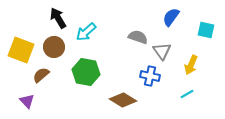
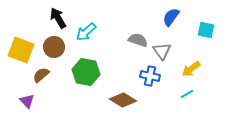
gray semicircle: moved 3 px down
yellow arrow: moved 4 px down; rotated 30 degrees clockwise
